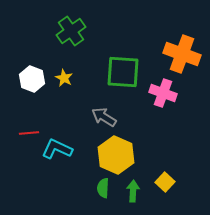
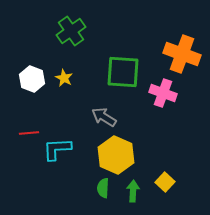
cyan L-shape: rotated 28 degrees counterclockwise
